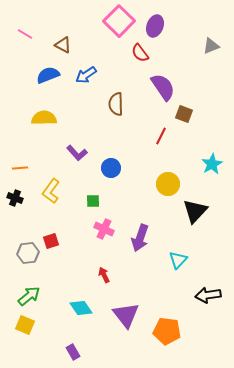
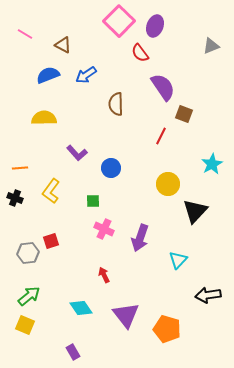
orange pentagon: moved 2 px up; rotated 8 degrees clockwise
